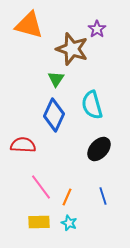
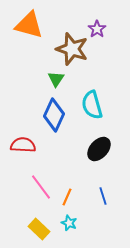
yellow rectangle: moved 7 px down; rotated 45 degrees clockwise
